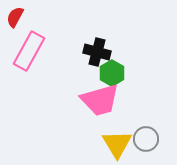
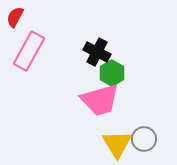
black cross: rotated 12 degrees clockwise
gray circle: moved 2 px left
